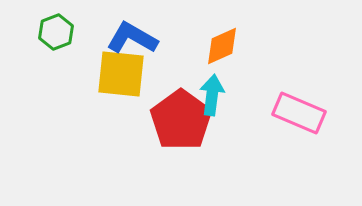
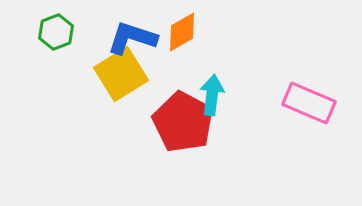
blue L-shape: rotated 12 degrees counterclockwise
orange diamond: moved 40 px left, 14 px up; rotated 6 degrees counterclockwise
yellow square: rotated 38 degrees counterclockwise
pink rectangle: moved 10 px right, 10 px up
red pentagon: moved 2 px right, 2 px down; rotated 8 degrees counterclockwise
